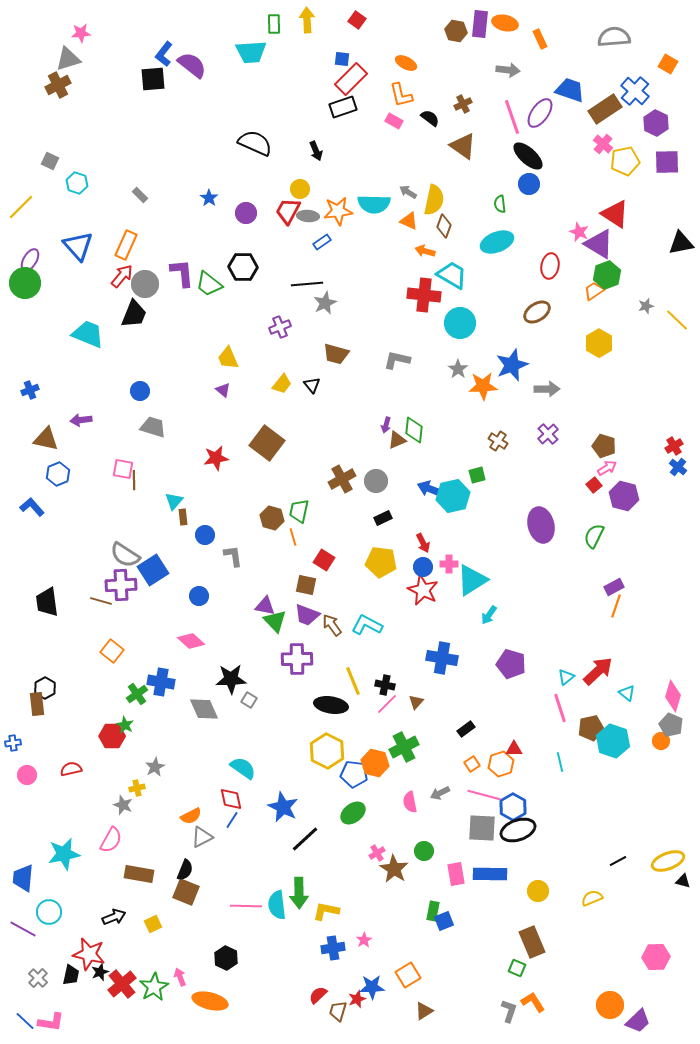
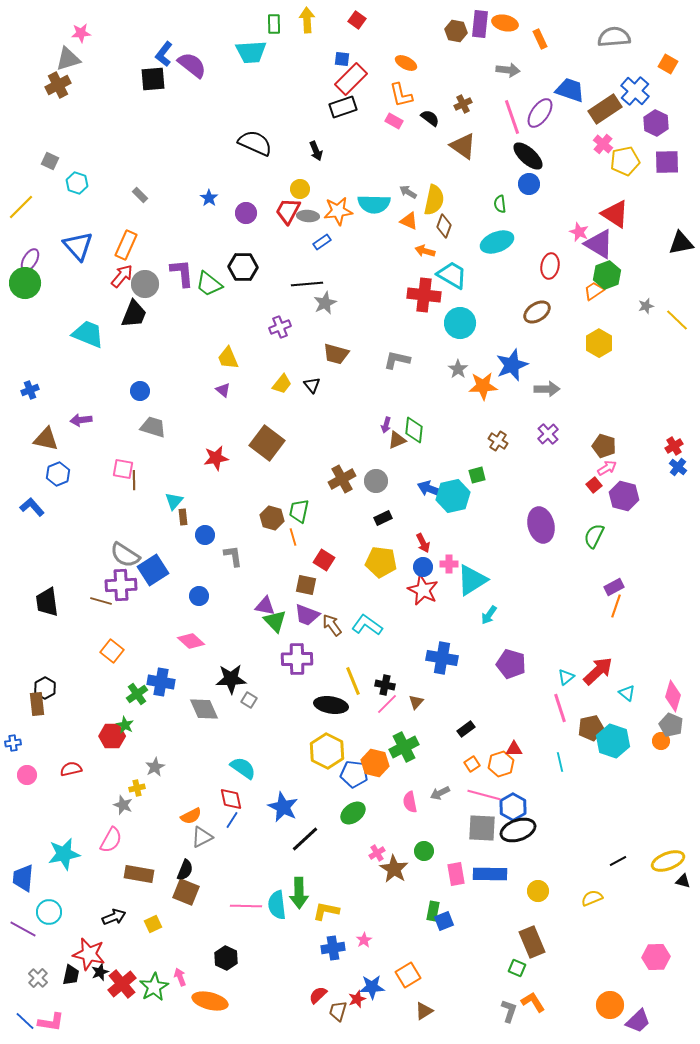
cyan L-shape at (367, 625): rotated 8 degrees clockwise
